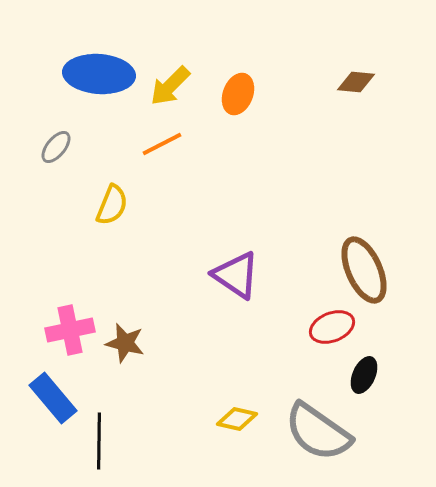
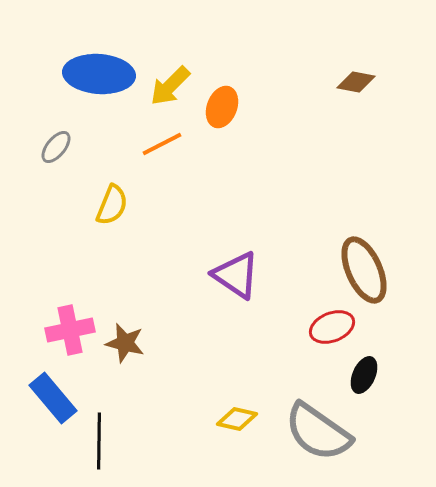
brown diamond: rotated 6 degrees clockwise
orange ellipse: moved 16 px left, 13 px down
